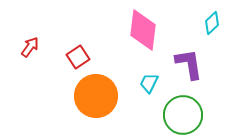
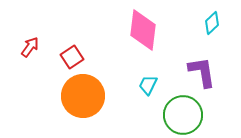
red square: moved 6 px left
purple L-shape: moved 13 px right, 8 px down
cyan trapezoid: moved 1 px left, 2 px down
orange circle: moved 13 px left
